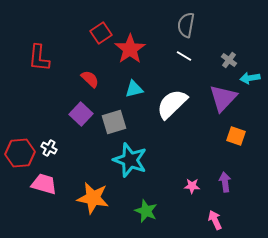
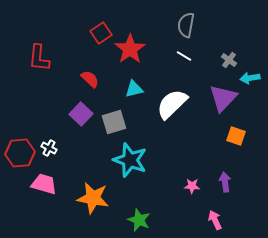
green star: moved 7 px left, 9 px down
